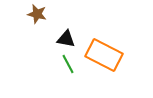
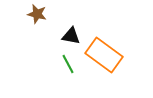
black triangle: moved 5 px right, 3 px up
orange rectangle: rotated 9 degrees clockwise
